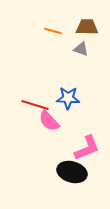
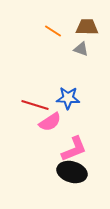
orange line: rotated 18 degrees clockwise
pink semicircle: moved 1 px right, 1 px down; rotated 80 degrees counterclockwise
pink L-shape: moved 13 px left, 1 px down
